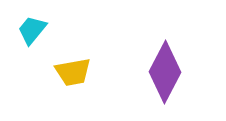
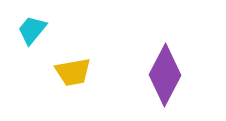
purple diamond: moved 3 px down
